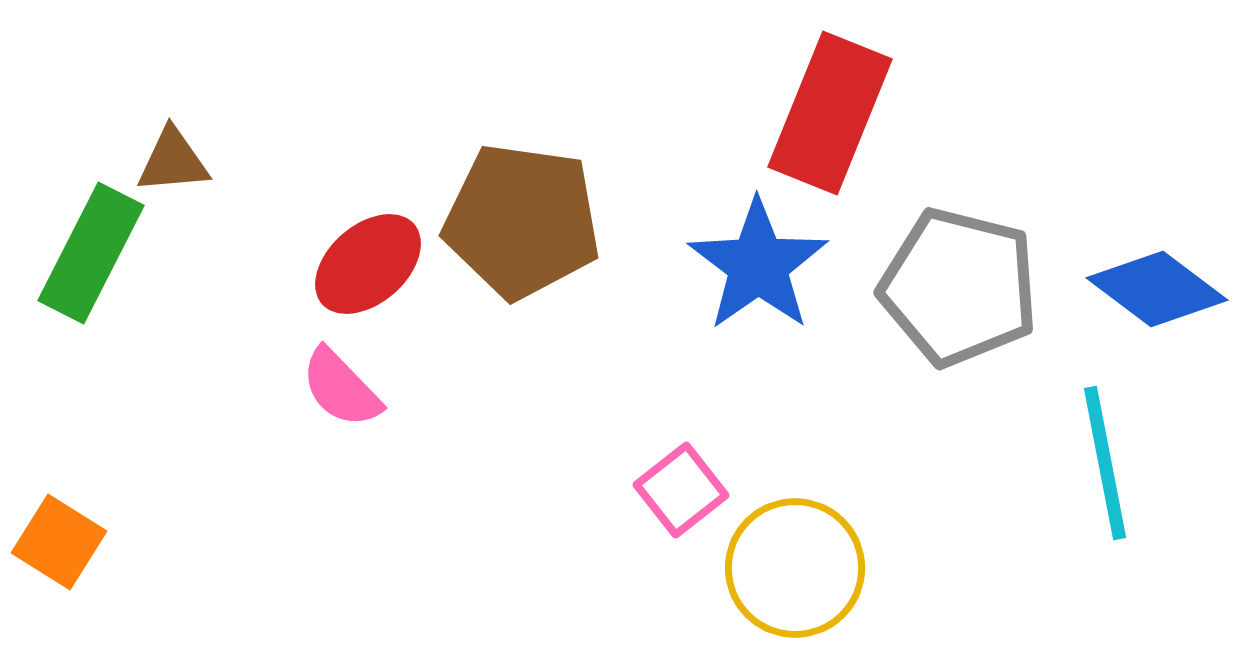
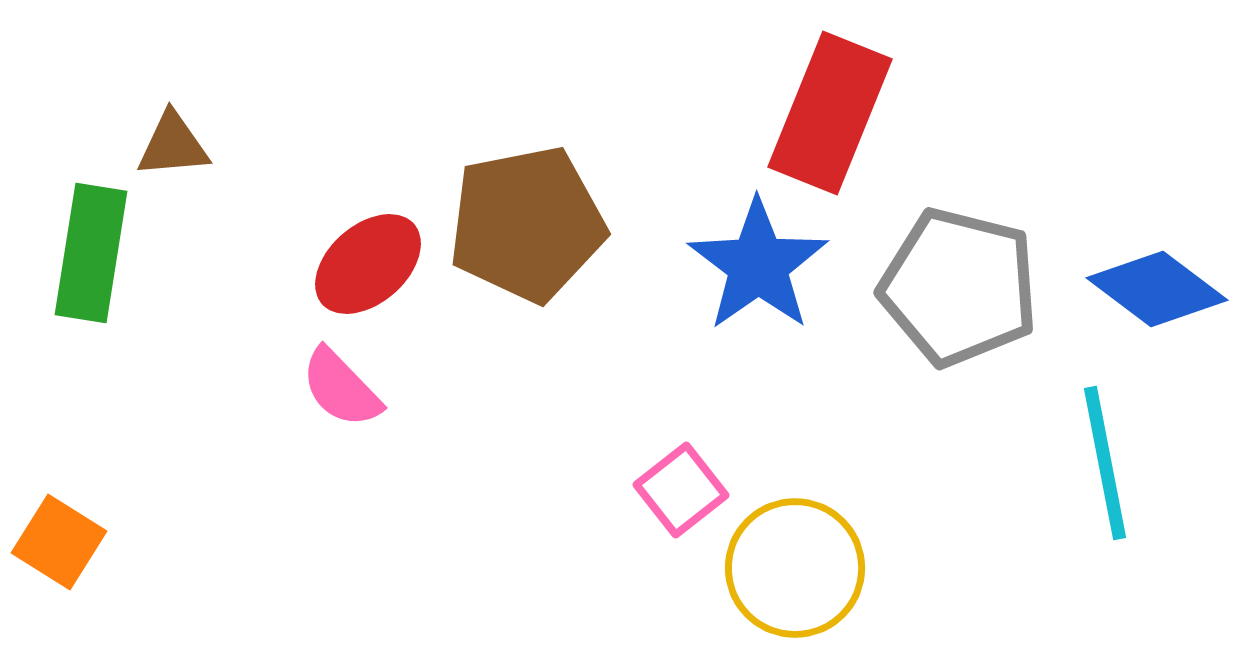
brown triangle: moved 16 px up
brown pentagon: moved 5 px right, 3 px down; rotated 19 degrees counterclockwise
green rectangle: rotated 18 degrees counterclockwise
